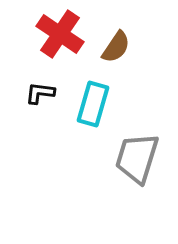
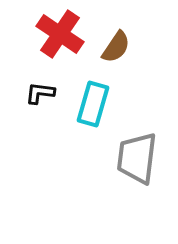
gray trapezoid: rotated 10 degrees counterclockwise
